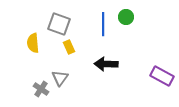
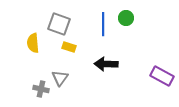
green circle: moved 1 px down
yellow rectangle: rotated 48 degrees counterclockwise
gray cross: rotated 21 degrees counterclockwise
